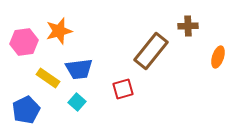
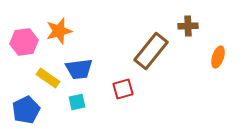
cyan square: rotated 36 degrees clockwise
